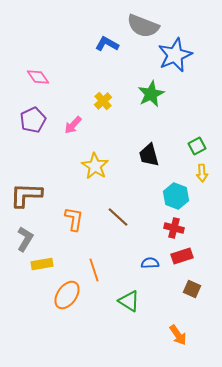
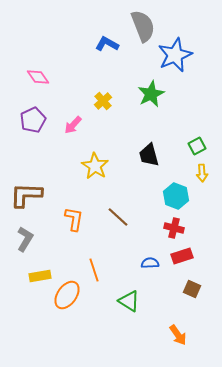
gray semicircle: rotated 132 degrees counterclockwise
yellow rectangle: moved 2 px left, 12 px down
